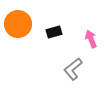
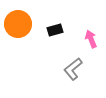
black rectangle: moved 1 px right, 2 px up
